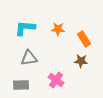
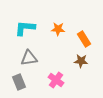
gray rectangle: moved 2 px left, 3 px up; rotated 70 degrees clockwise
